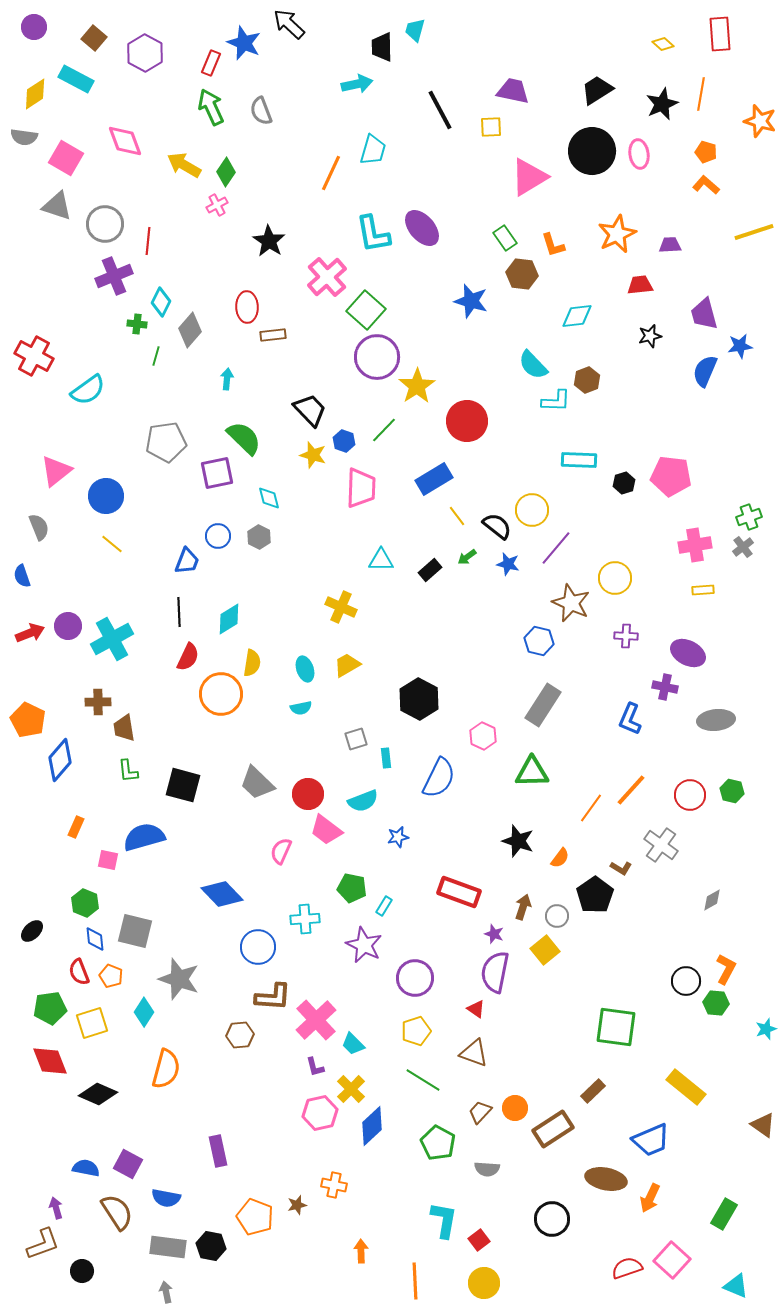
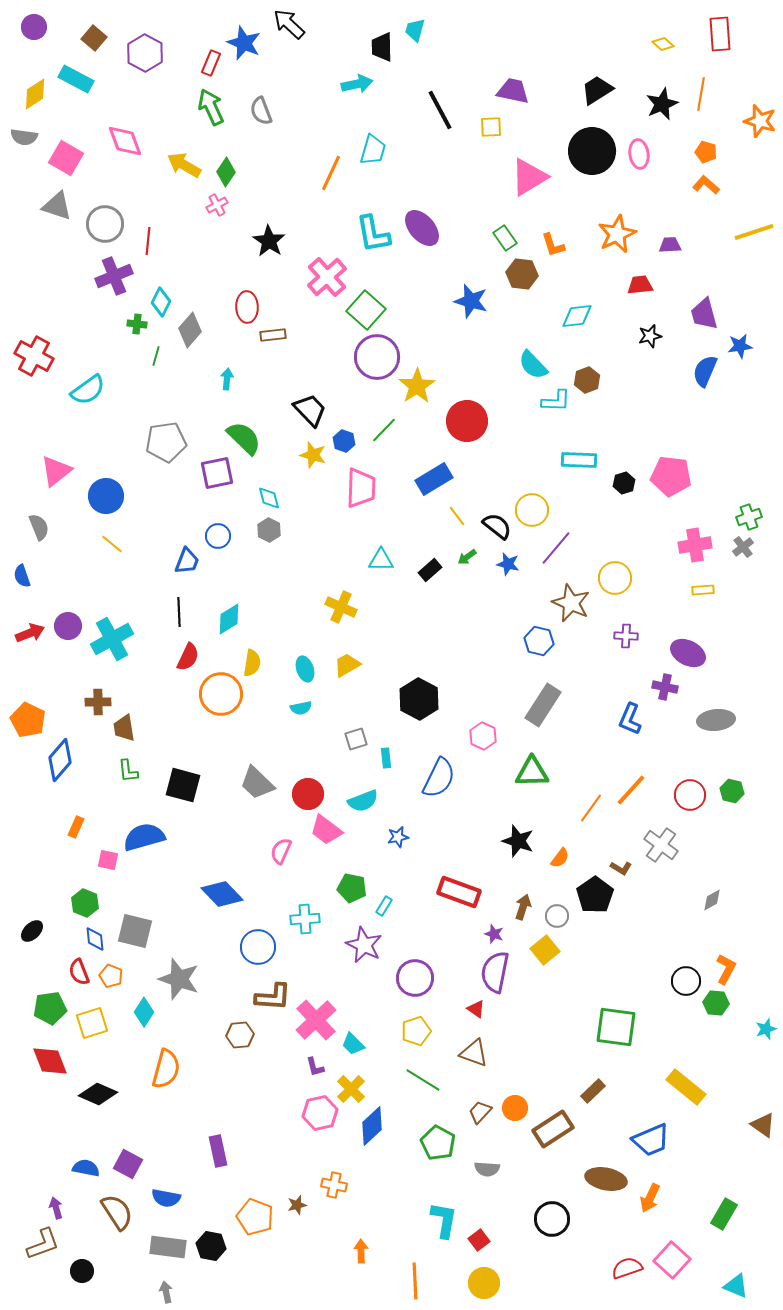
gray hexagon at (259, 537): moved 10 px right, 7 px up
